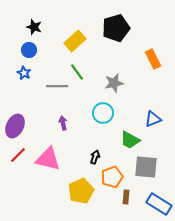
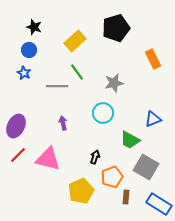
purple ellipse: moved 1 px right
gray square: rotated 25 degrees clockwise
